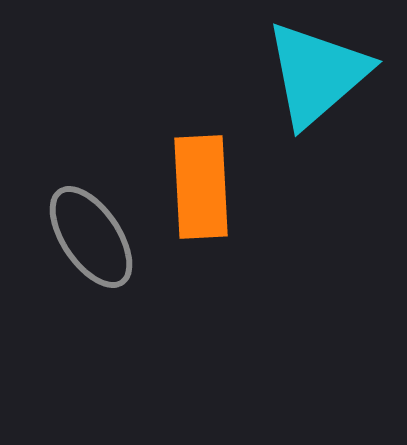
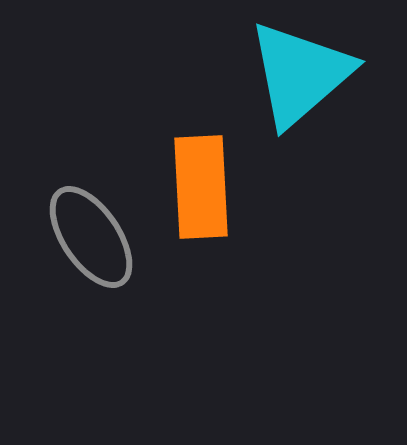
cyan triangle: moved 17 px left
